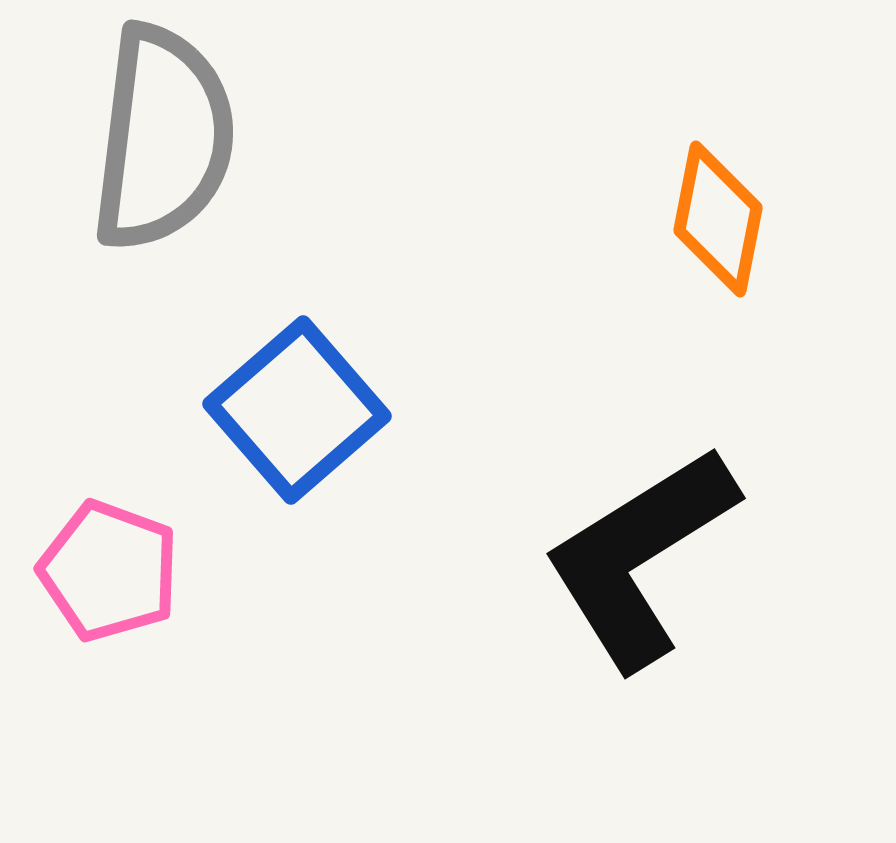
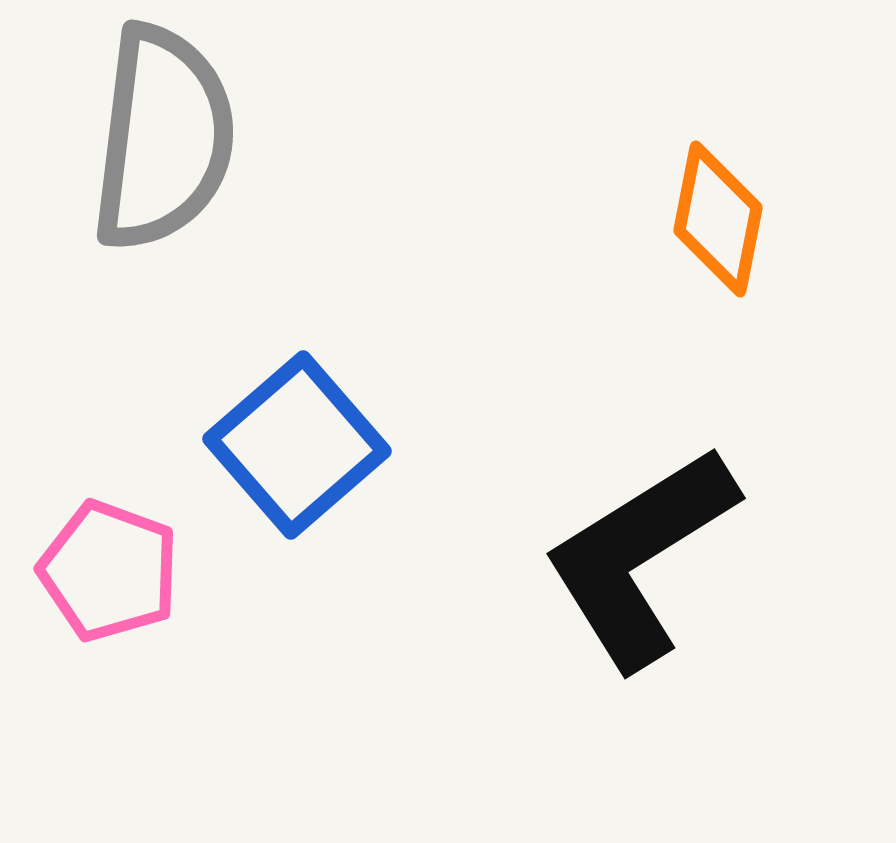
blue square: moved 35 px down
